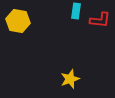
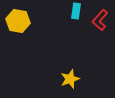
red L-shape: rotated 125 degrees clockwise
